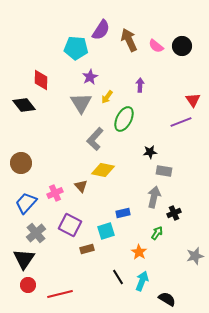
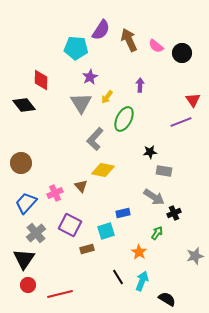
black circle: moved 7 px down
gray arrow: rotated 110 degrees clockwise
